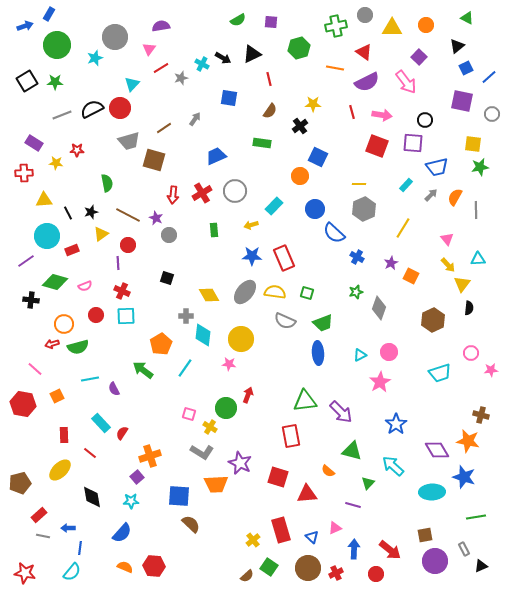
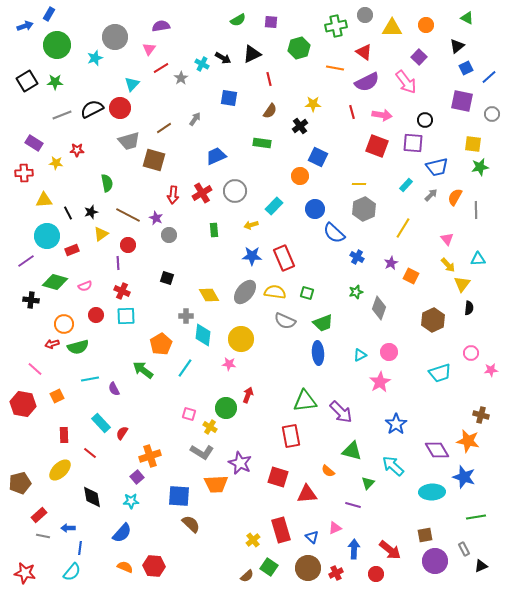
gray star at (181, 78): rotated 16 degrees counterclockwise
